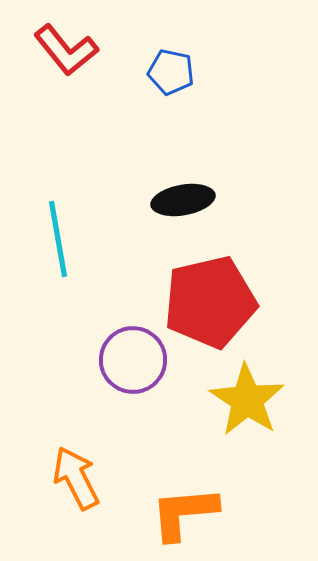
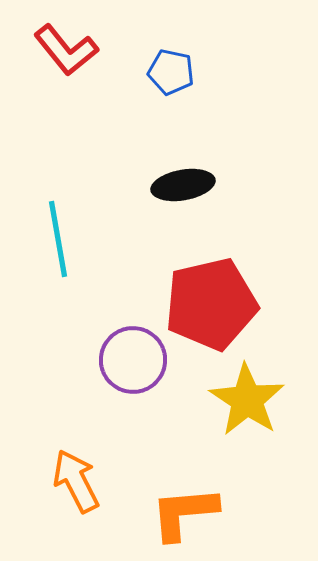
black ellipse: moved 15 px up
red pentagon: moved 1 px right, 2 px down
orange arrow: moved 3 px down
